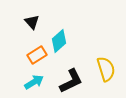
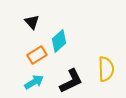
yellow semicircle: rotated 15 degrees clockwise
